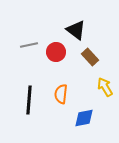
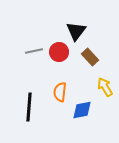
black triangle: moved 1 px down; rotated 30 degrees clockwise
gray line: moved 5 px right, 6 px down
red circle: moved 3 px right
orange semicircle: moved 1 px left, 2 px up
black line: moved 7 px down
blue diamond: moved 2 px left, 8 px up
